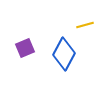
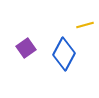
purple square: moved 1 px right; rotated 12 degrees counterclockwise
